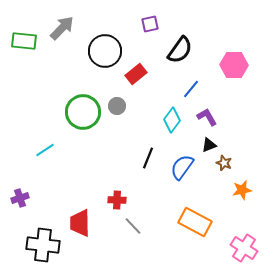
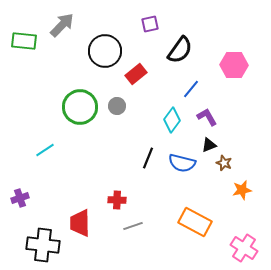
gray arrow: moved 3 px up
green circle: moved 3 px left, 5 px up
blue semicircle: moved 4 px up; rotated 112 degrees counterclockwise
gray line: rotated 66 degrees counterclockwise
